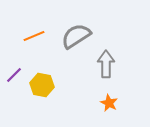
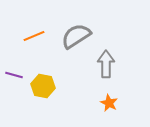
purple line: rotated 60 degrees clockwise
yellow hexagon: moved 1 px right, 1 px down
